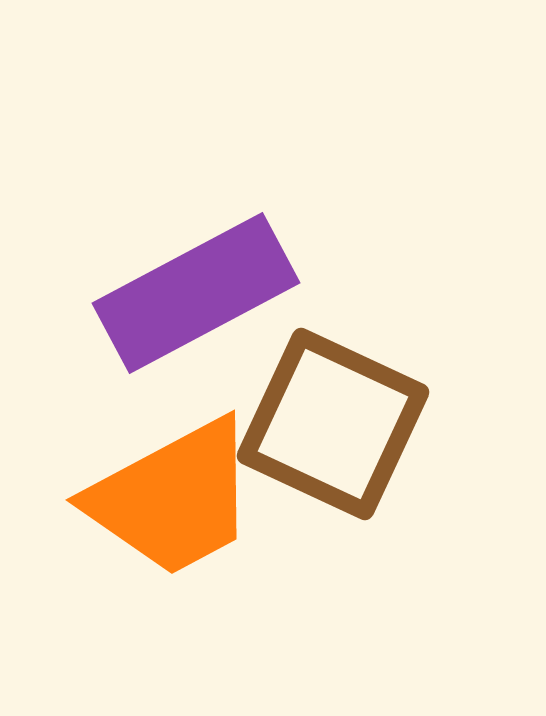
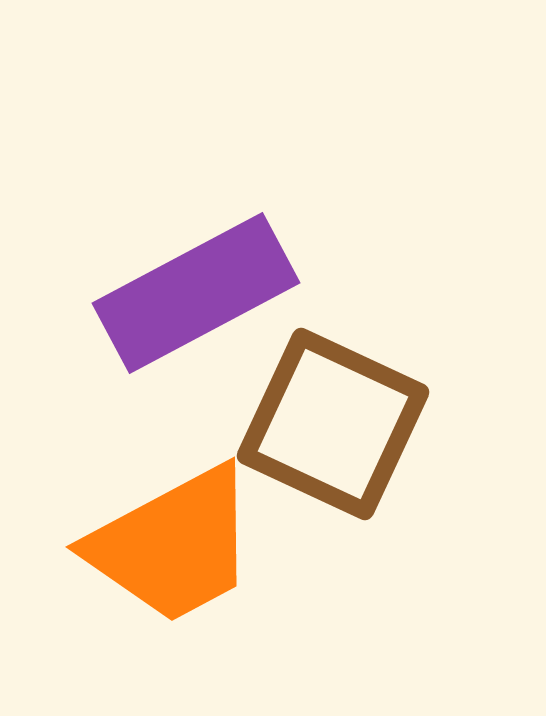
orange trapezoid: moved 47 px down
